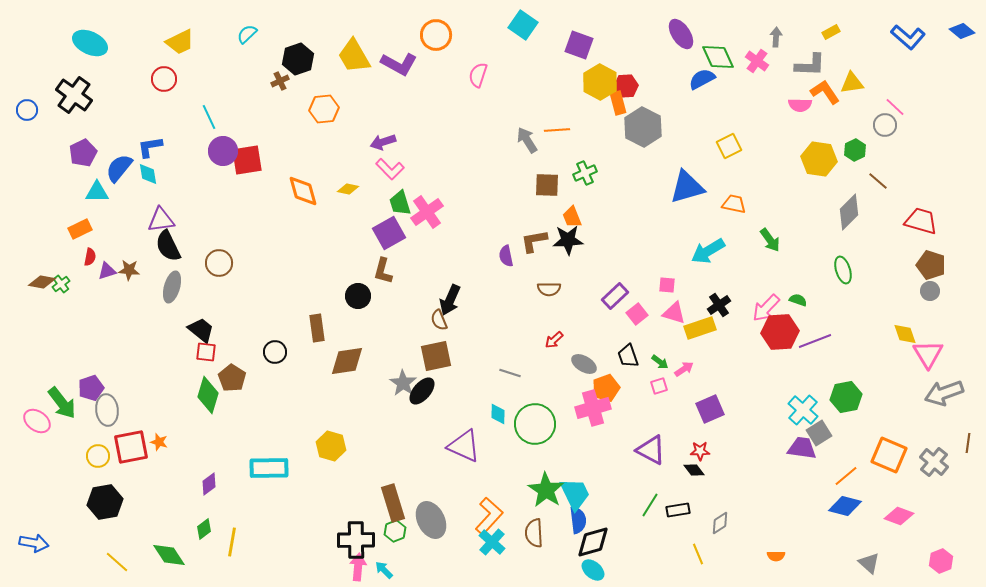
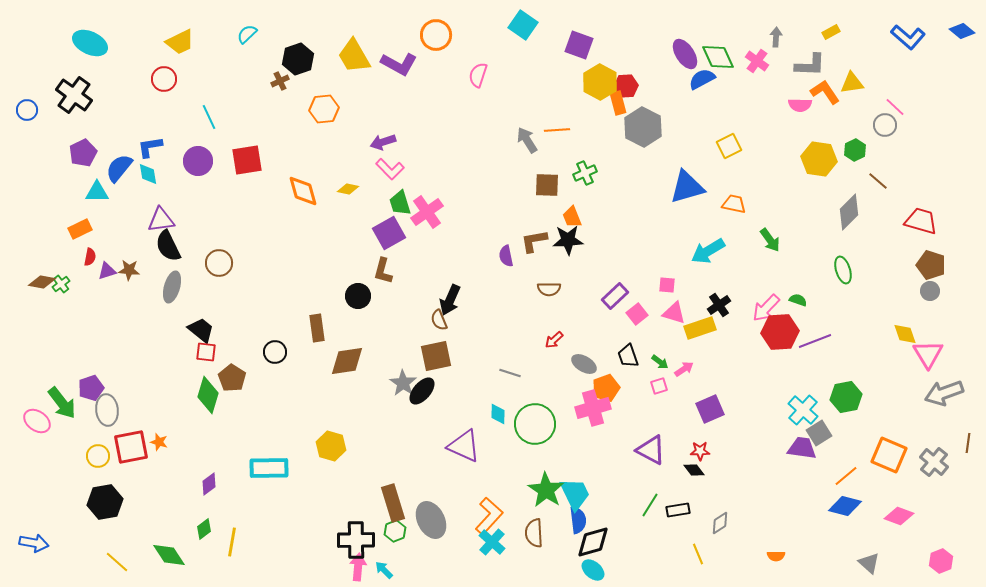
purple ellipse at (681, 34): moved 4 px right, 20 px down
purple circle at (223, 151): moved 25 px left, 10 px down
